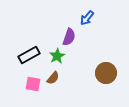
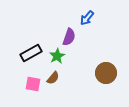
black rectangle: moved 2 px right, 2 px up
